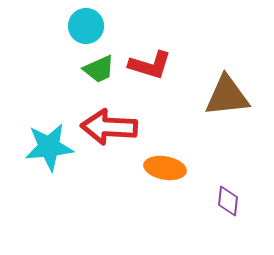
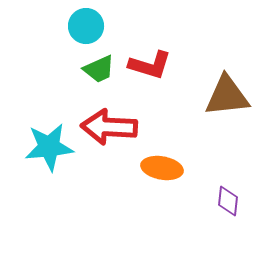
orange ellipse: moved 3 px left
